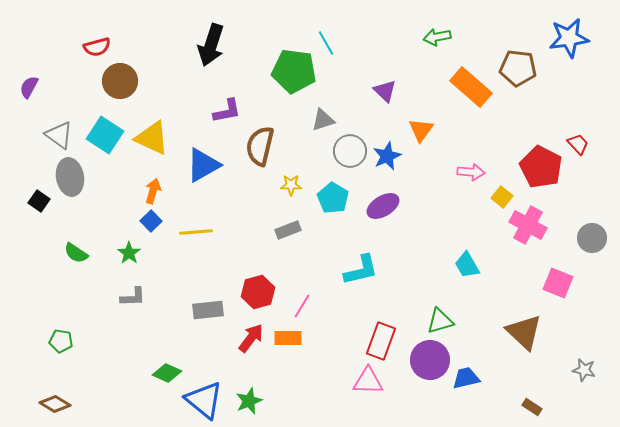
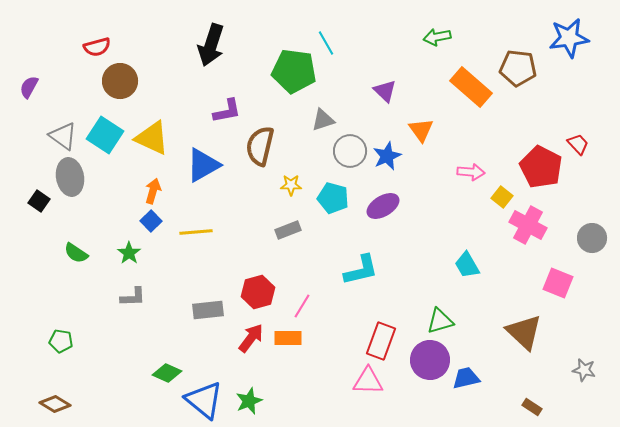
orange triangle at (421, 130): rotated 12 degrees counterclockwise
gray triangle at (59, 135): moved 4 px right, 1 px down
cyan pentagon at (333, 198): rotated 16 degrees counterclockwise
